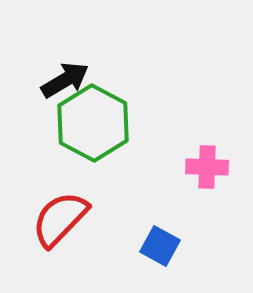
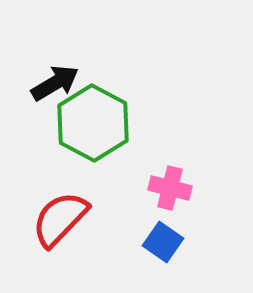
black arrow: moved 10 px left, 3 px down
pink cross: moved 37 px left, 21 px down; rotated 12 degrees clockwise
blue square: moved 3 px right, 4 px up; rotated 6 degrees clockwise
